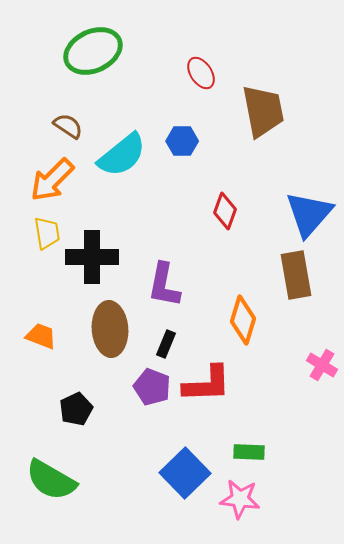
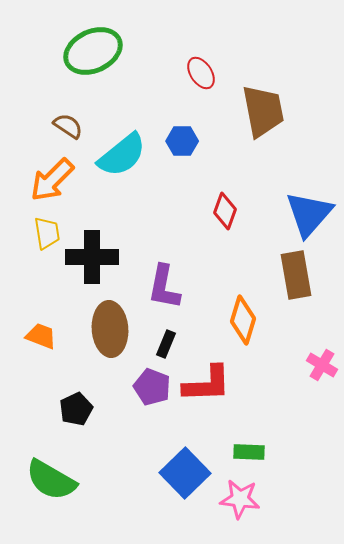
purple L-shape: moved 2 px down
